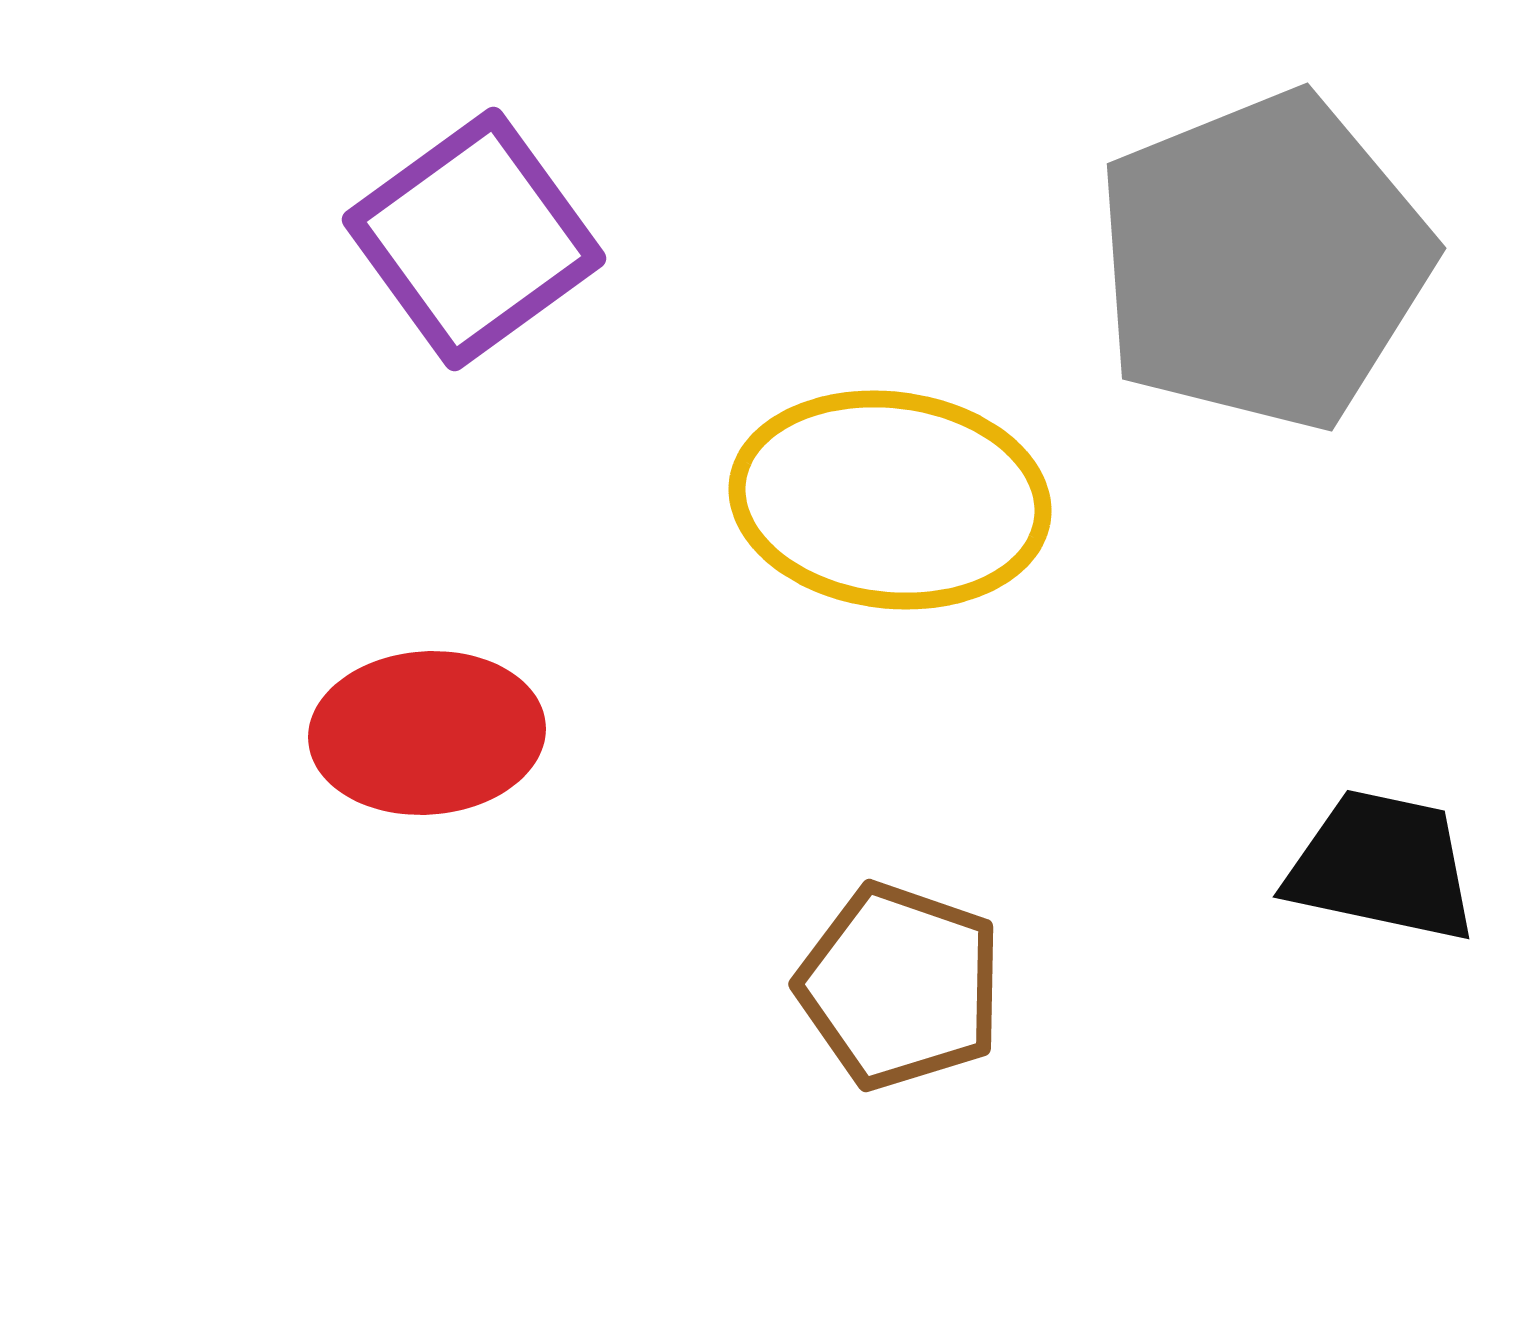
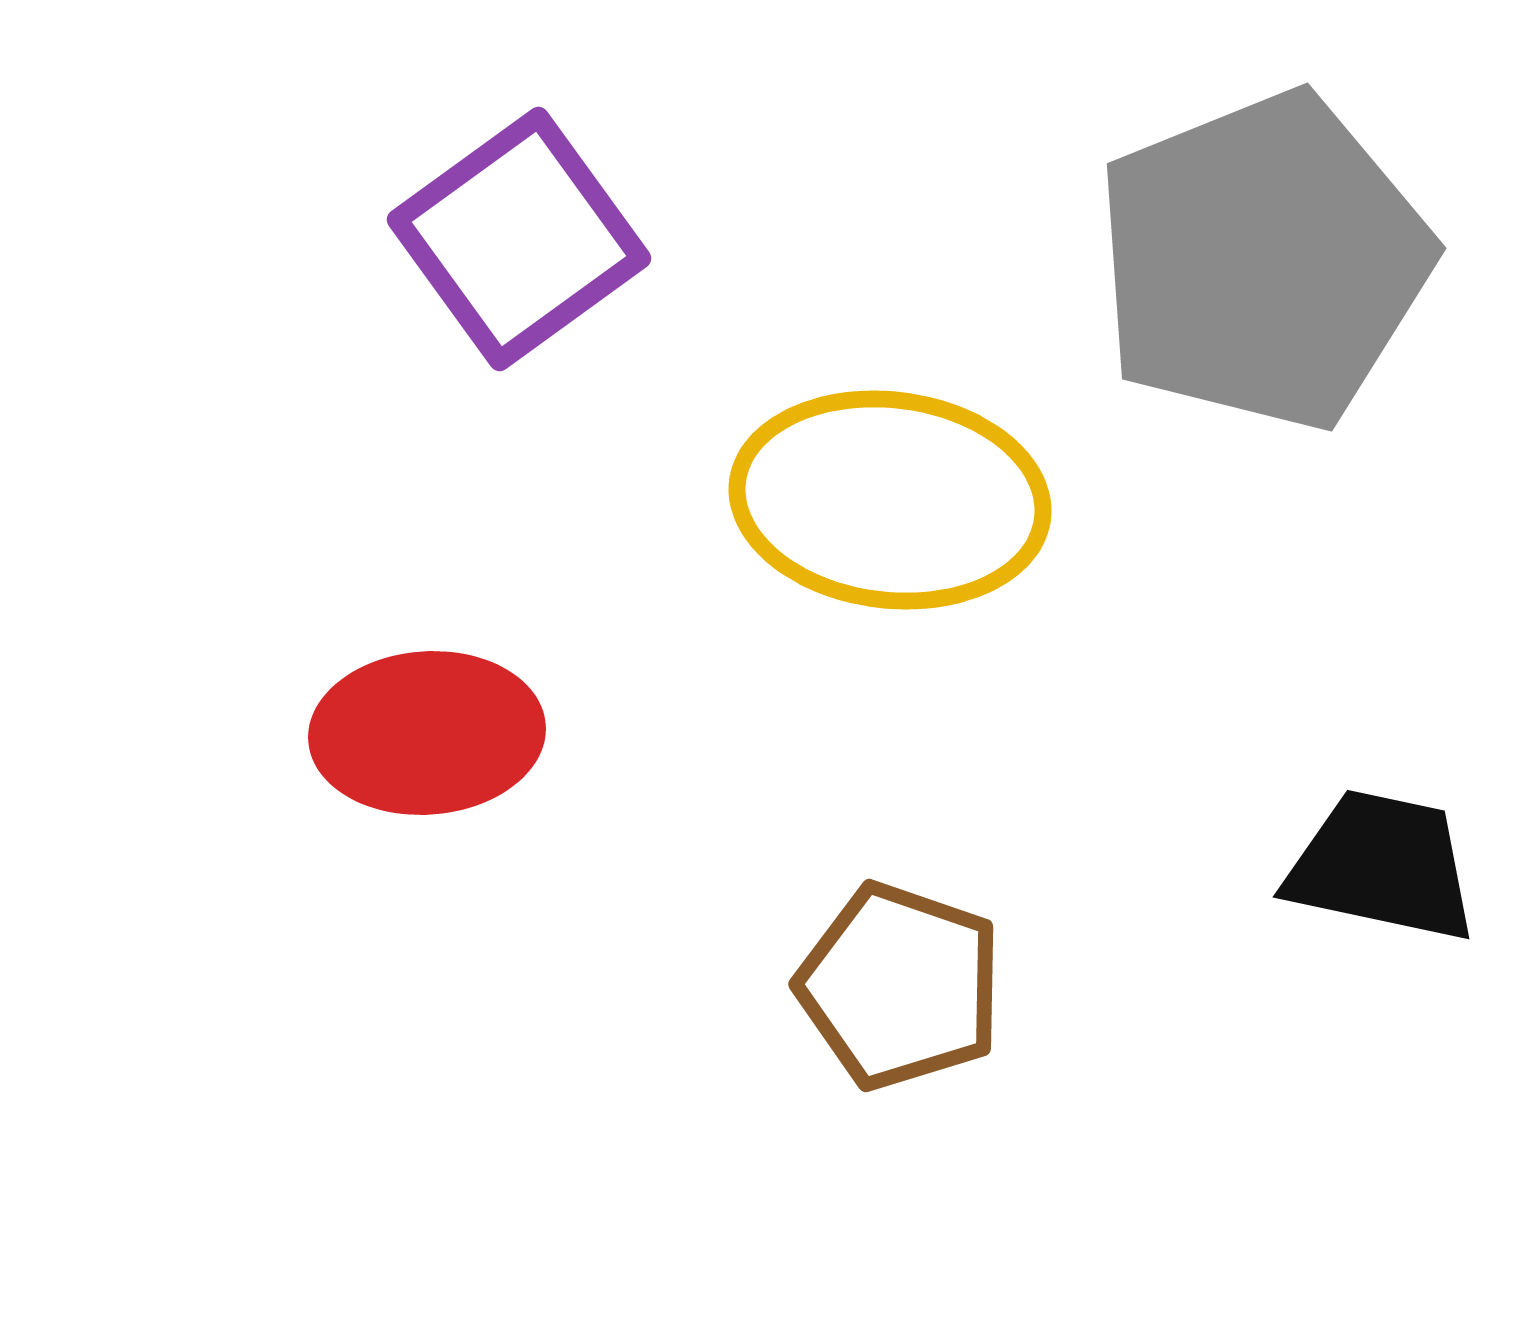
purple square: moved 45 px right
